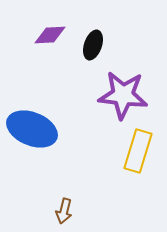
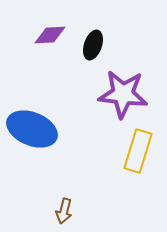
purple star: moved 1 px up
